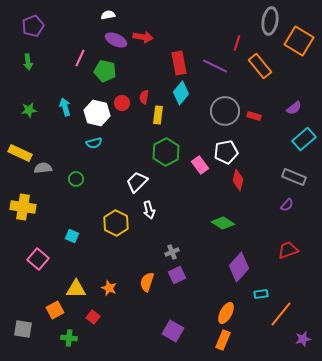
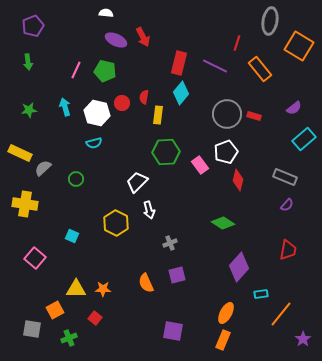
white semicircle at (108, 15): moved 2 px left, 2 px up; rotated 16 degrees clockwise
red arrow at (143, 37): rotated 54 degrees clockwise
orange square at (299, 41): moved 5 px down
pink line at (80, 58): moved 4 px left, 12 px down
red rectangle at (179, 63): rotated 25 degrees clockwise
orange rectangle at (260, 66): moved 3 px down
gray circle at (225, 111): moved 2 px right, 3 px down
green hexagon at (166, 152): rotated 24 degrees clockwise
white pentagon at (226, 152): rotated 10 degrees counterclockwise
gray semicircle at (43, 168): rotated 36 degrees counterclockwise
gray rectangle at (294, 177): moved 9 px left
yellow cross at (23, 207): moved 2 px right, 3 px up
red trapezoid at (288, 250): rotated 120 degrees clockwise
gray cross at (172, 252): moved 2 px left, 9 px up
pink square at (38, 259): moved 3 px left, 1 px up
purple square at (177, 275): rotated 12 degrees clockwise
orange semicircle at (147, 282): moved 1 px left, 1 px down; rotated 42 degrees counterclockwise
orange star at (109, 288): moved 6 px left, 1 px down; rotated 21 degrees counterclockwise
red square at (93, 317): moved 2 px right, 1 px down
gray square at (23, 329): moved 9 px right
purple square at (173, 331): rotated 20 degrees counterclockwise
green cross at (69, 338): rotated 28 degrees counterclockwise
purple star at (303, 339): rotated 21 degrees counterclockwise
